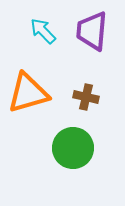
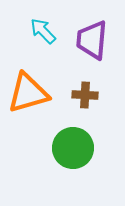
purple trapezoid: moved 9 px down
brown cross: moved 1 px left, 2 px up; rotated 10 degrees counterclockwise
